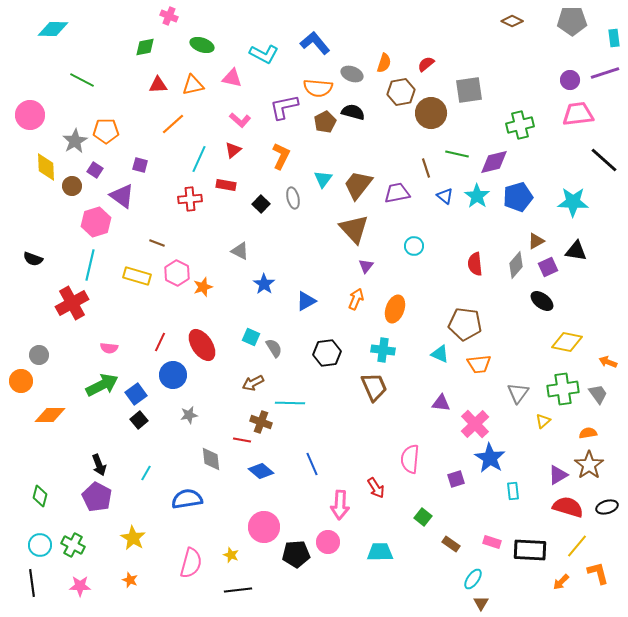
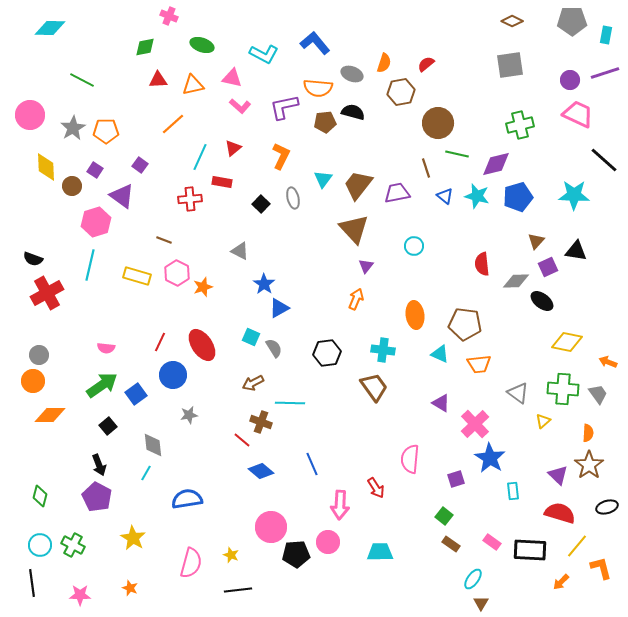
cyan diamond at (53, 29): moved 3 px left, 1 px up
cyan rectangle at (614, 38): moved 8 px left, 3 px up; rotated 18 degrees clockwise
red triangle at (158, 85): moved 5 px up
gray square at (469, 90): moved 41 px right, 25 px up
brown circle at (431, 113): moved 7 px right, 10 px down
pink trapezoid at (578, 114): rotated 32 degrees clockwise
pink L-shape at (240, 120): moved 14 px up
brown pentagon at (325, 122): rotated 20 degrees clockwise
gray star at (75, 141): moved 2 px left, 13 px up
red triangle at (233, 150): moved 2 px up
cyan line at (199, 159): moved 1 px right, 2 px up
purple diamond at (494, 162): moved 2 px right, 2 px down
purple square at (140, 165): rotated 21 degrees clockwise
red rectangle at (226, 185): moved 4 px left, 3 px up
cyan star at (477, 196): rotated 20 degrees counterclockwise
cyan star at (573, 202): moved 1 px right, 7 px up
brown triangle at (536, 241): rotated 18 degrees counterclockwise
brown line at (157, 243): moved 7 px right, 3 px up
red semicircle at (475, 264): moved 7 px right
gray diamond at (516, 265): moved 16 px down; rotated 48 degrees clockwise
blue triangle at (306, 301): moved 27 px left, 7 px down
red cross at (72, 303): moved 25 px left, 10 px up
orange ellipse at (395, 309): moved 20 px right, 6 px down; rotated 28 degrees counterclockwise
pink semicircle at (109, 348): moved 3 px left
orange circle at (21, 381): moved 12 px right
green arrow at (102, 385): rotated 8 degrees counterclockwise
brown trapezoid at (374, 387): rotated 12 degrees counterclockwise
green cross at (563, 389): rotated 12 degrees clockwise
gray triangle at (518, 393): rotated 30 degrees counterclockwise
purple triangle at (441, 403): rotated 24 degrees clockwise
black square at (139, 420): moved 31 px left, 6 px down
orange semicircle at (588, 433): rotated 102 degrees clockwise
red line at (242, 440): rotated 30 degrees clockwise
gray diamond at (211, 459): moved 58 px left, 14 px up
purple triangle at (558, 475): rotated 45 degrees counterclockwise
red semicircle at (568, 507): moved 8 px left, 6 px down
green square at (423, 517): moved 21 px right, 1 px up
pink circle at (264, 527): moved 7 px right
pink rectangle at (492, 542): rotated 18 degrees clockwise
orange L-shape at (598, 573): moved 3 px right, 5 px up
orange star at (130, 580): moved 8 px down
pink star at (80, 586): moved 9 px down
